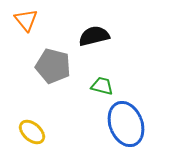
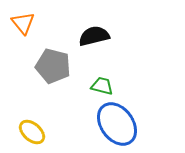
orange triangle: moved 3 px left, 3 px down
blue ellipse: moved 9 px left; rotated 15 degrees counterclockwise
